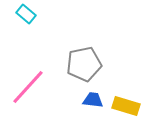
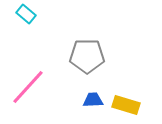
gray pentagon: moved 3 px right, 8 px up; rotated 12 degrees clockwise
blue trapezoid: rotated 10 degrees counterclockwise
yellow rectangle: moved 1 px up
